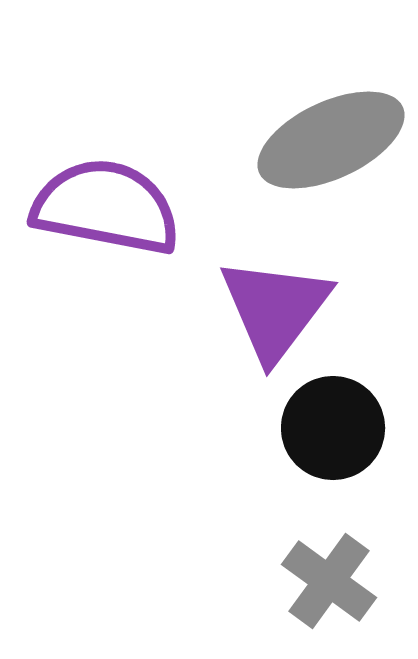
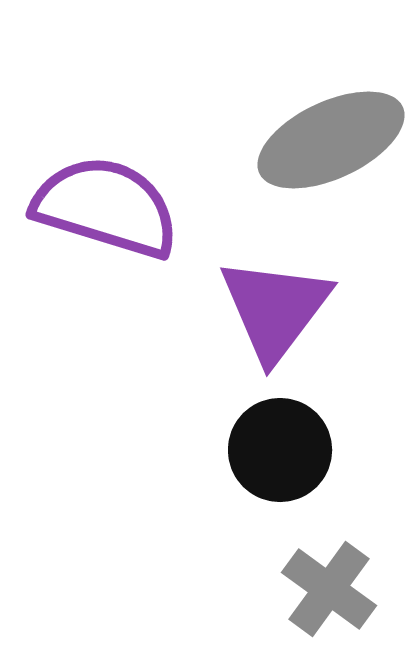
purple semicircle: rotated 6 degrees clockwise
black circle: moved 53 px left, 22 px down
gray cross: moved 8 px down
